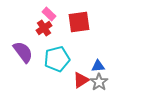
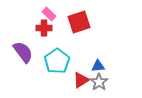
red square: rotated 10 degrees counterclockwise
red cross: rotated 35 degrees clockwise
cyan pentagon: moved 2 px down; rotated 20 degrees counterclockwise
